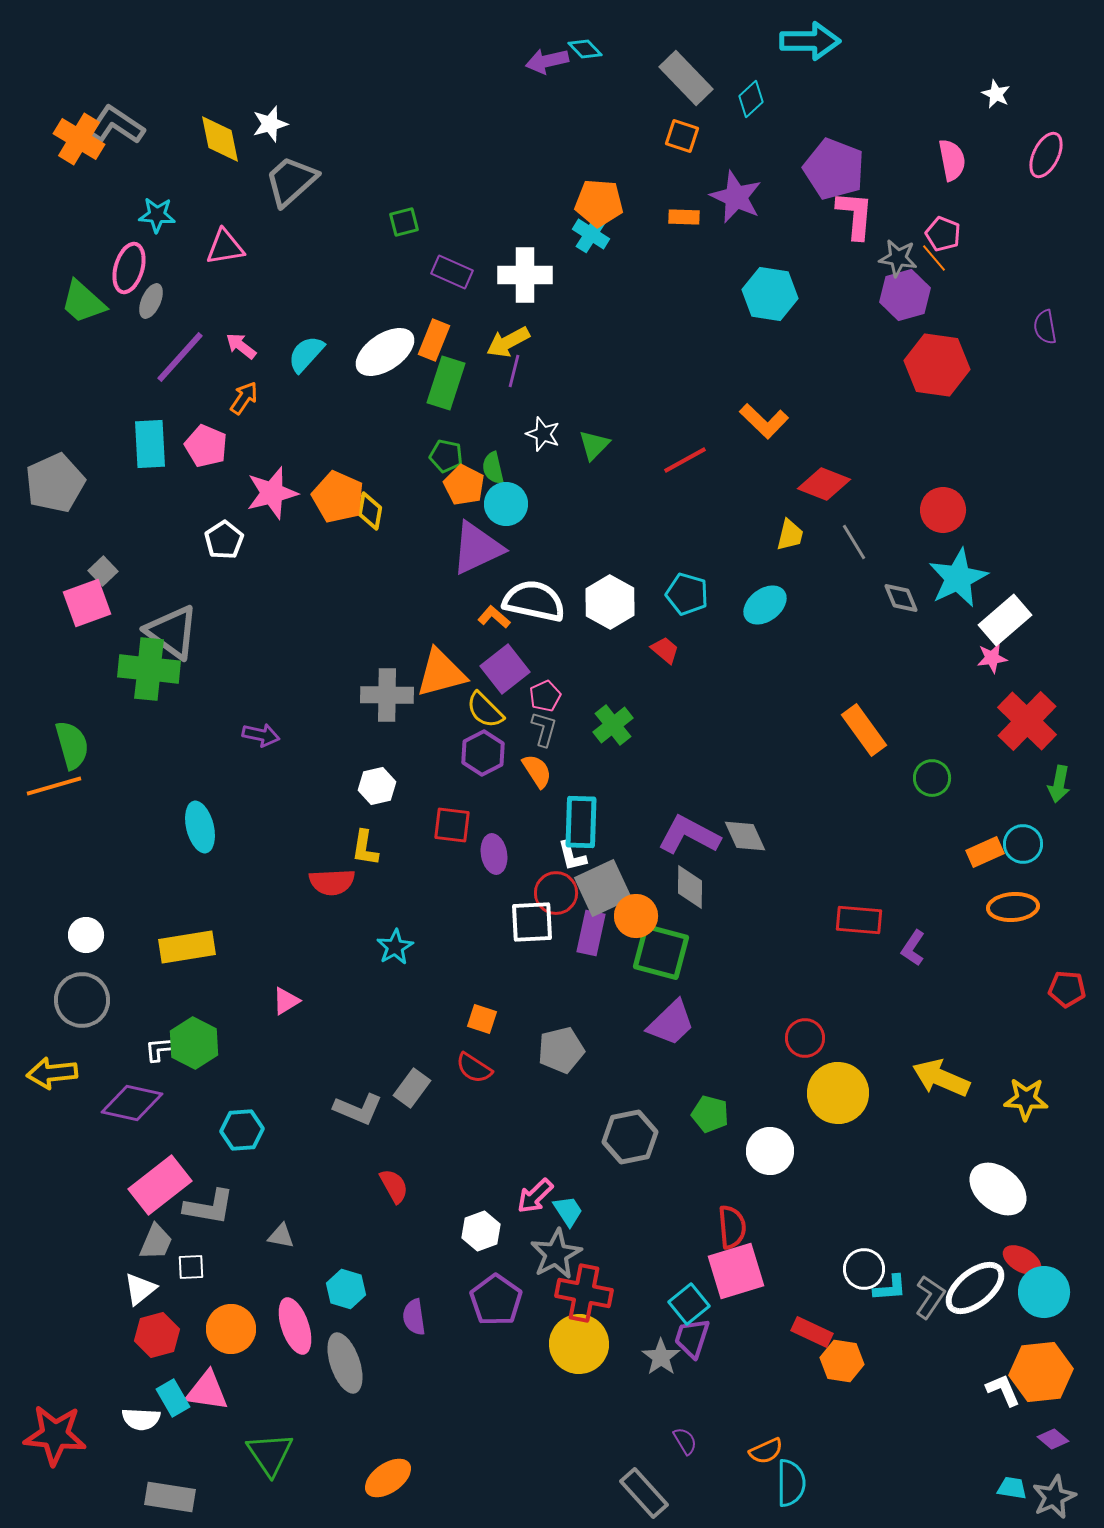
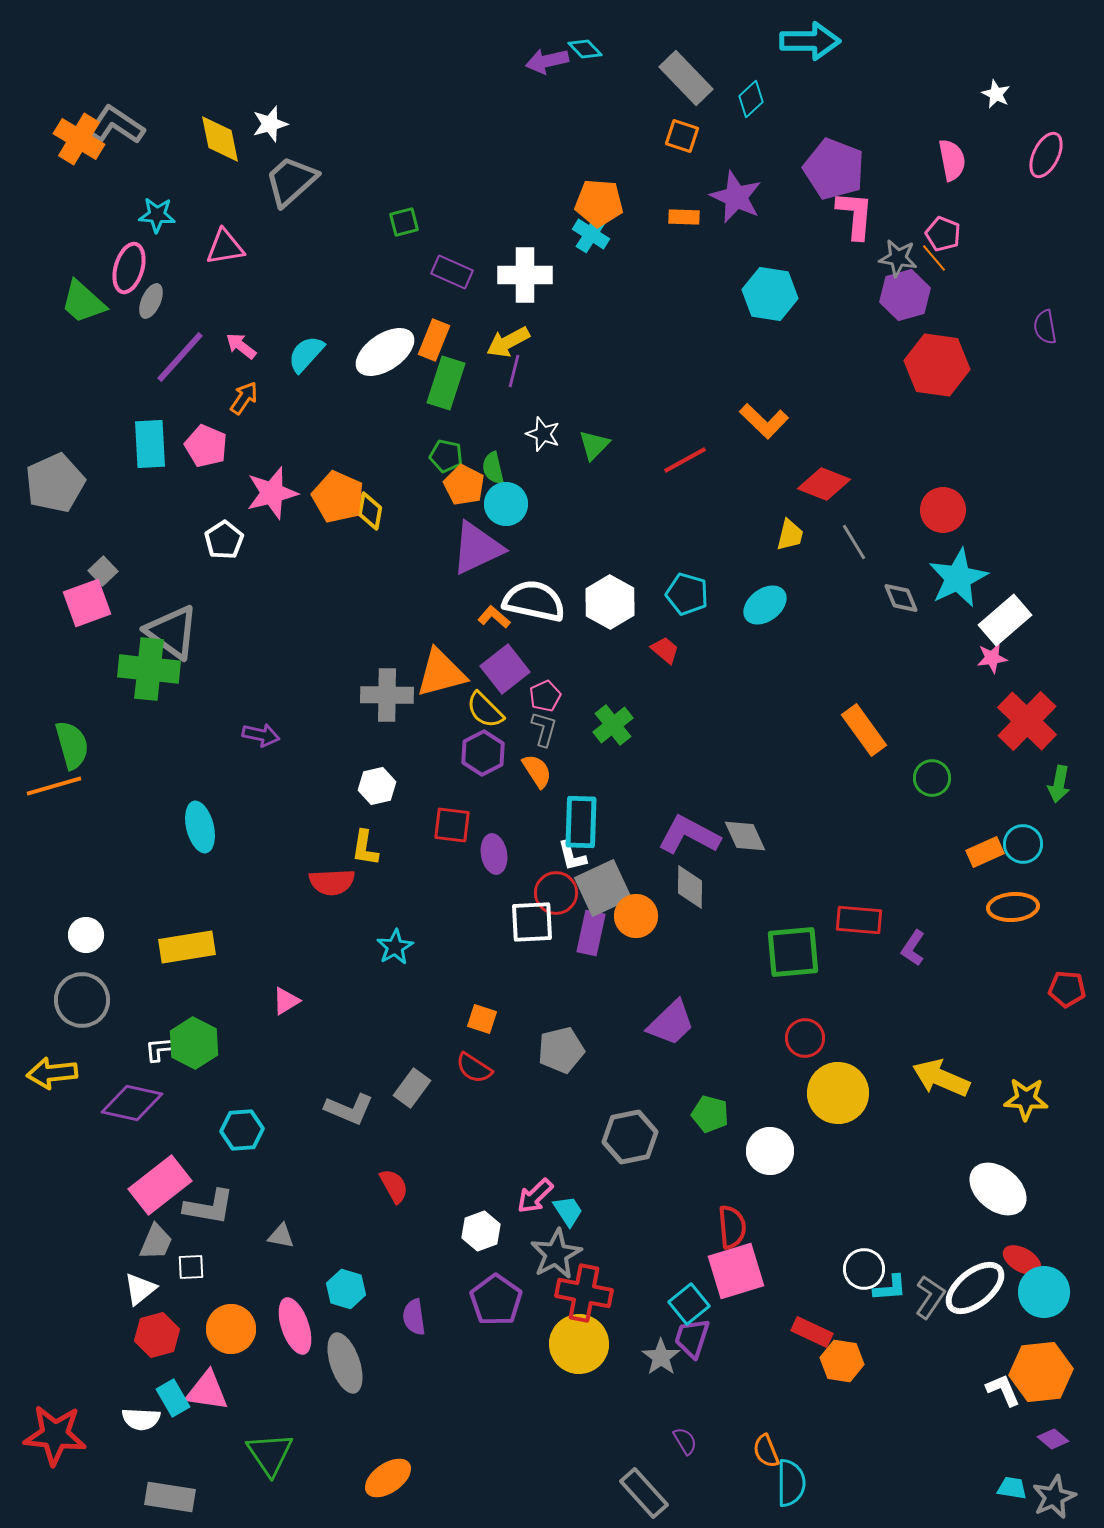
green square at (661, 952): moved 132 px right; rotated 20 degrees counterclockwise
gray L-shape at (358, 1109): moved 9 px left
orange semicircle at (766, 1451): rotated 92 degrees clockwise
